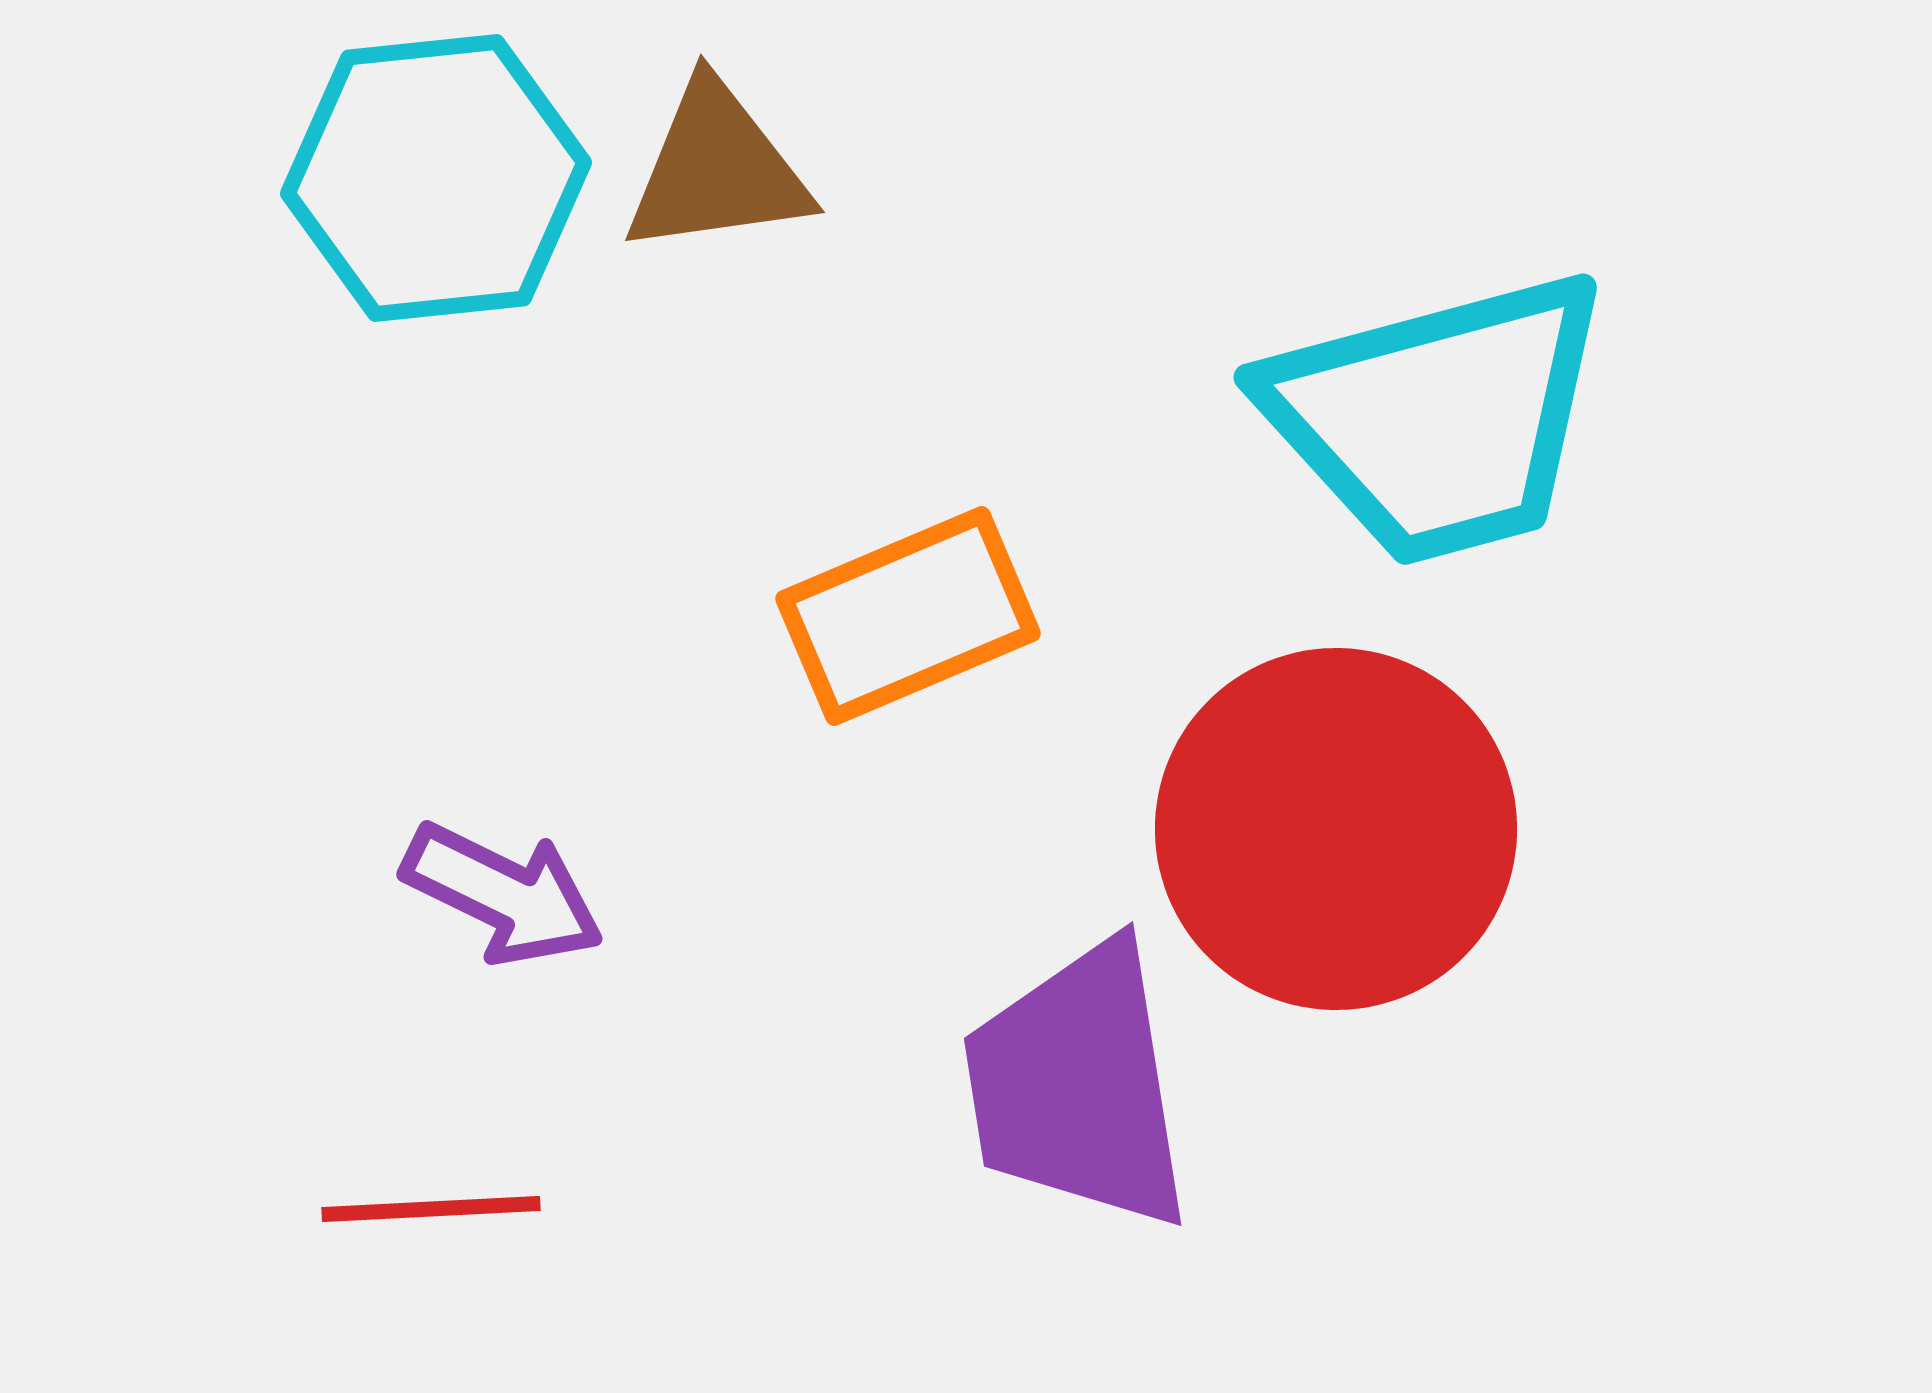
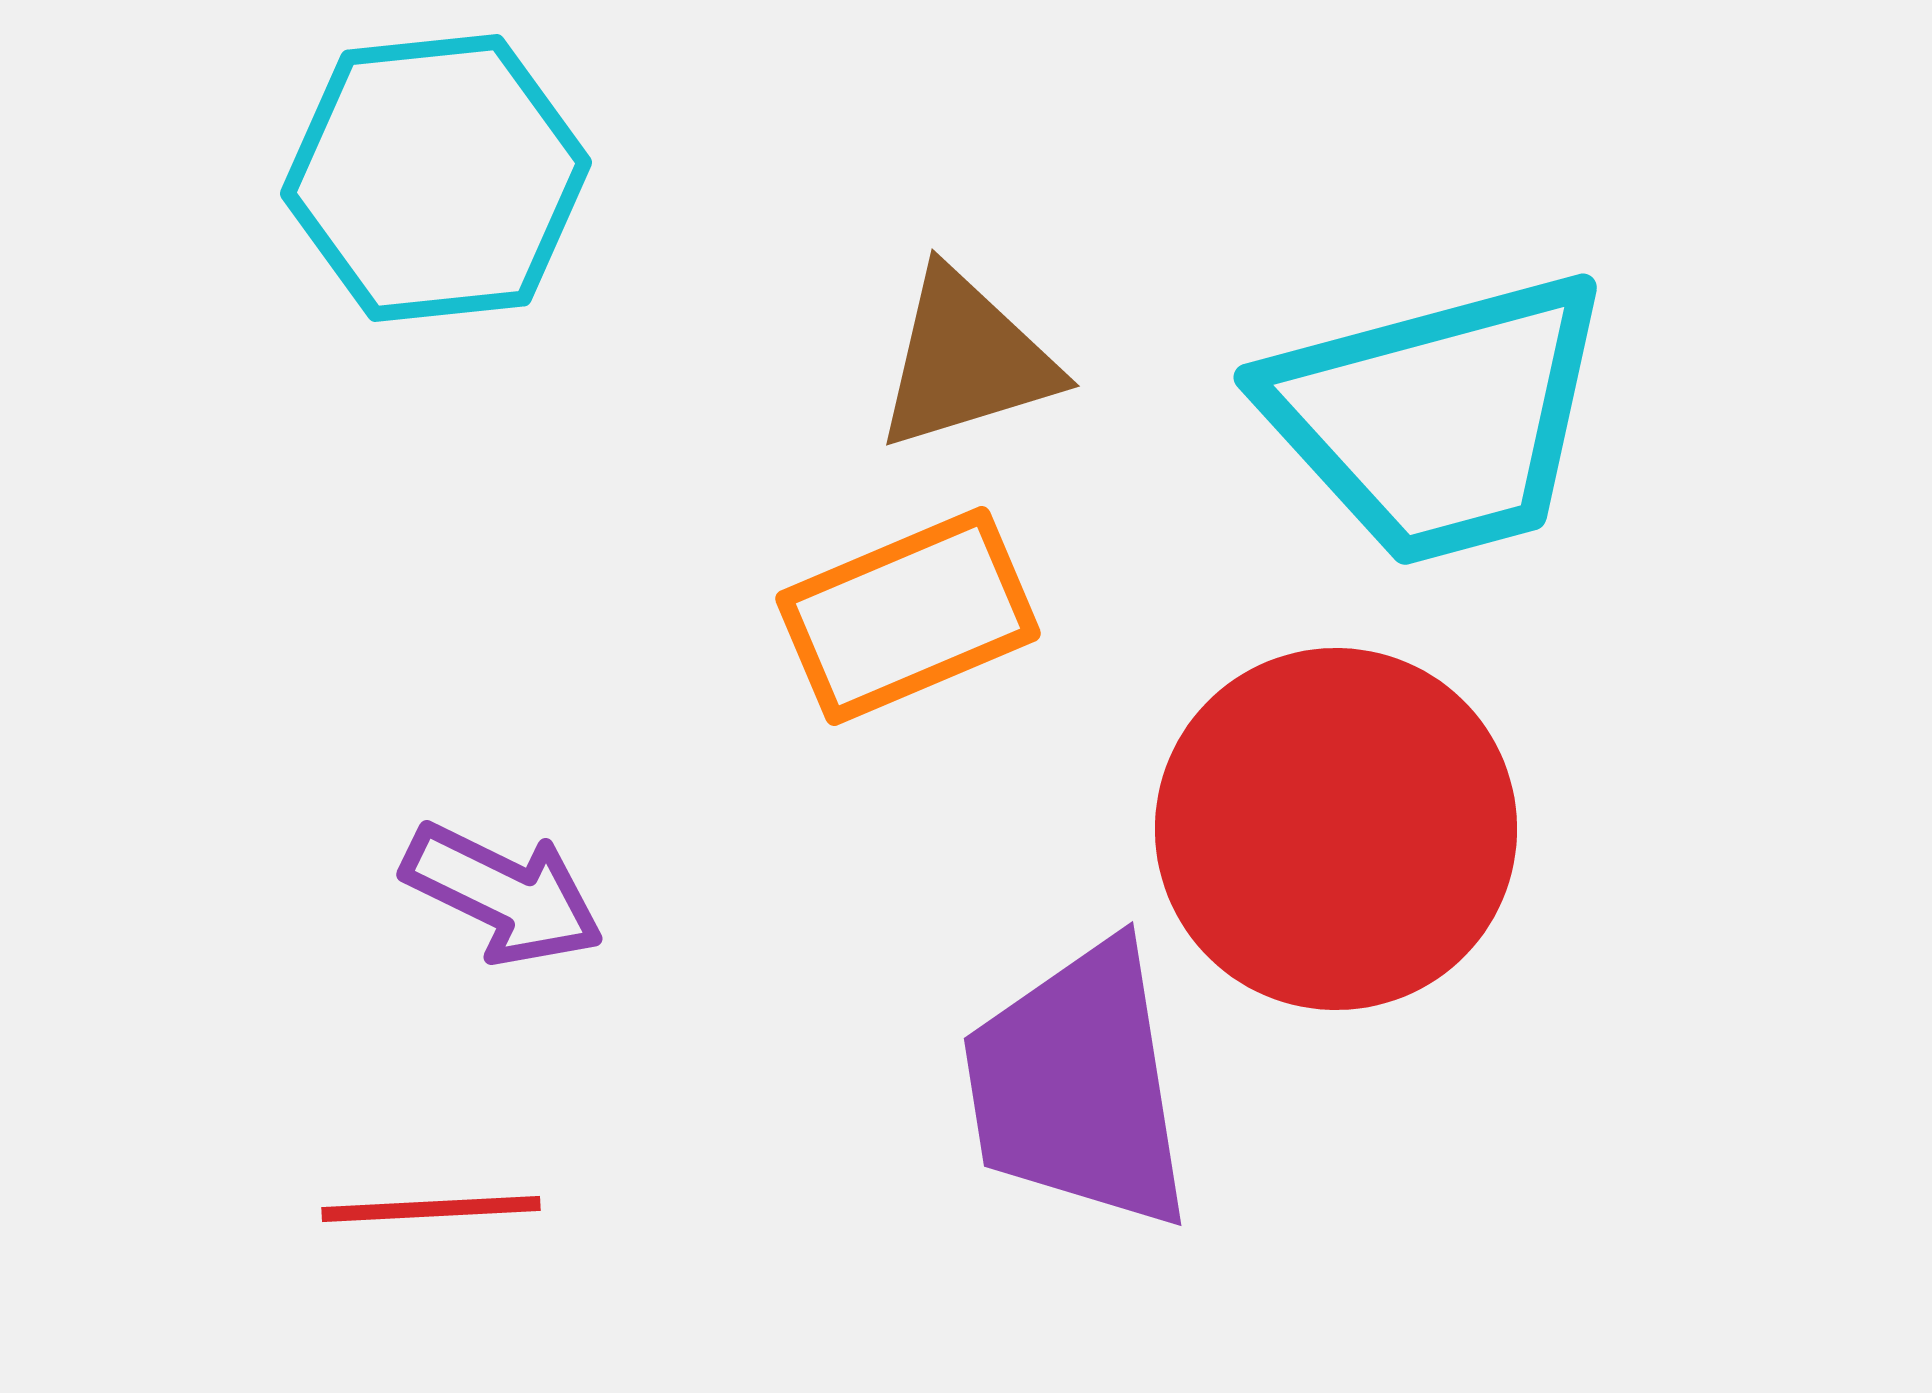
brown triangle: moved 249 px right, 191 px down; rotated 9 degrees counterclockwise
